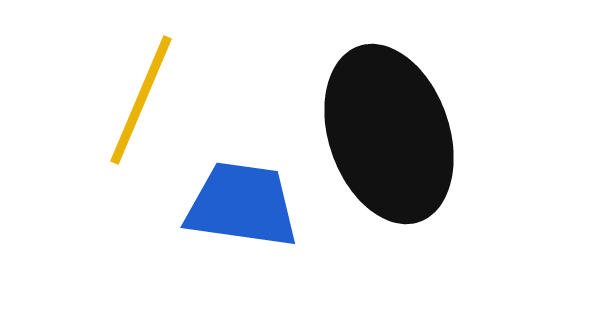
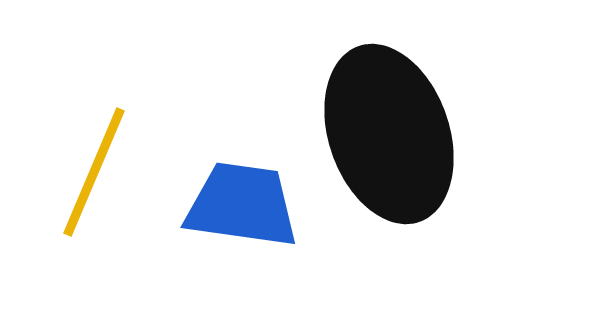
yellow line: moved 47 px left, 72 px down
